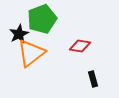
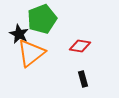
black star: rotated 18 degrees counterclockwise
black rectangle: moved 10 px left
